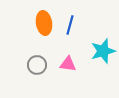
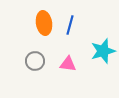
gray circle: moved 2 px left, 4 px up
